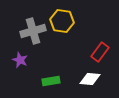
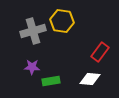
purple star: moved 12 px right, 7 px down; rotated 21 degrees counterclockwise
